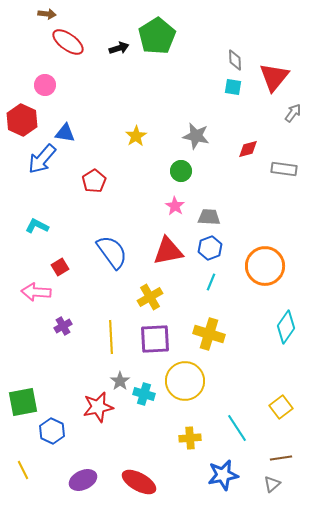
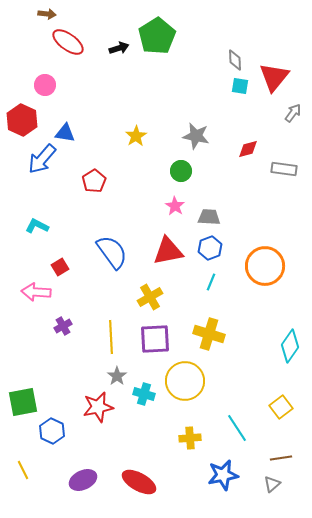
cyan square at (233, 87): moved 7 px right, 1 px up
cyan diamond at (286, 327): moved 4 px right, 19 px down
gray star at (120, 381): moved 3 px left, 5 px up
